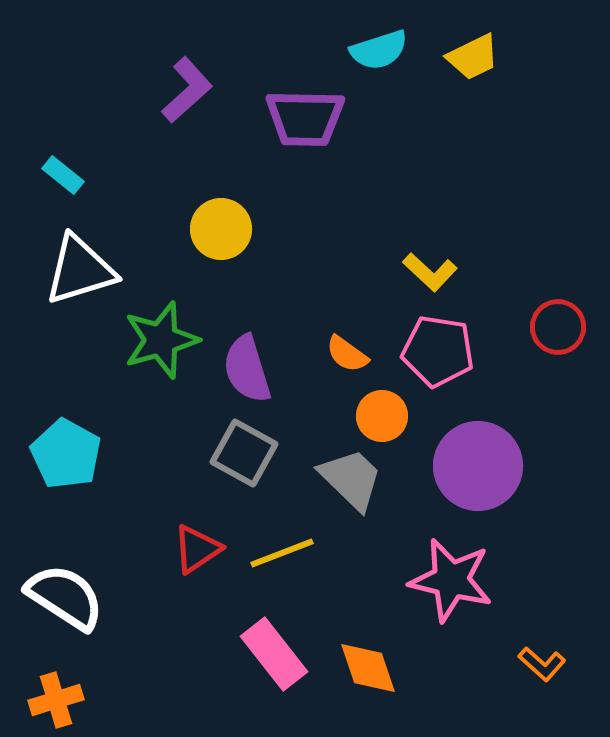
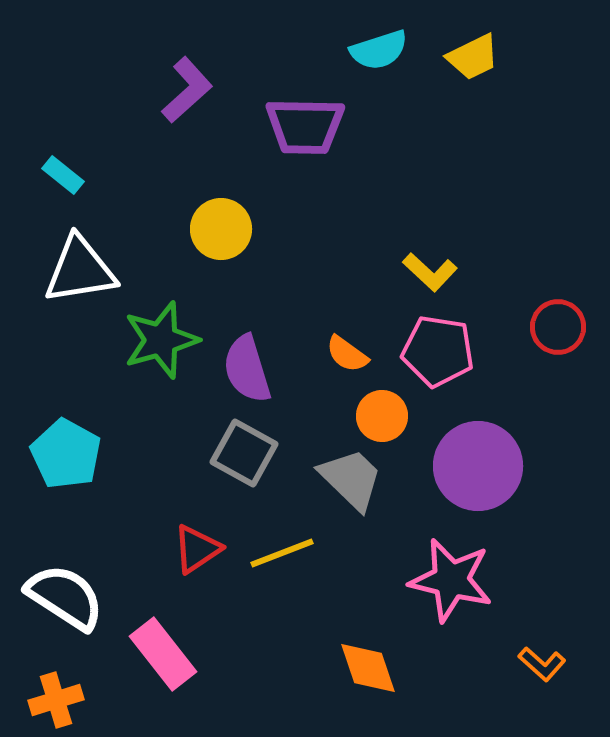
purple trapezoid: moved 8 px down
white triangle: rotated 8 degrees clockwise
pink rectangle: moved 111 px left
